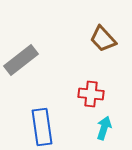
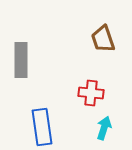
brown trapezoid: rotated 24 degrees clockwise
gray rectangle: rotated 52 degrees counterclockwise
red cross: moved 1 px up
